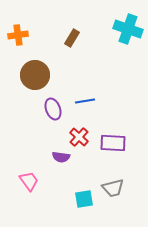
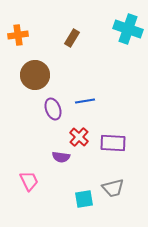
pink trapezoid: rotated 10 degrees clockwise
